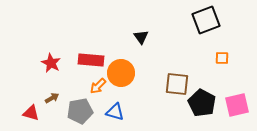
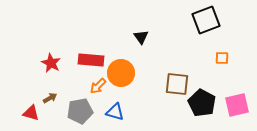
brown arrow: moved 2 px left
